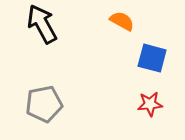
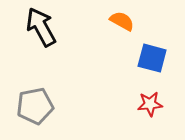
black arrow: moved 1 px left, 3 px down
gray pentagon: moved 9 px left, 2 px down
